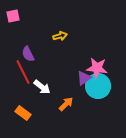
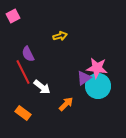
pink square: rotated 16 degrees counterclockwise
